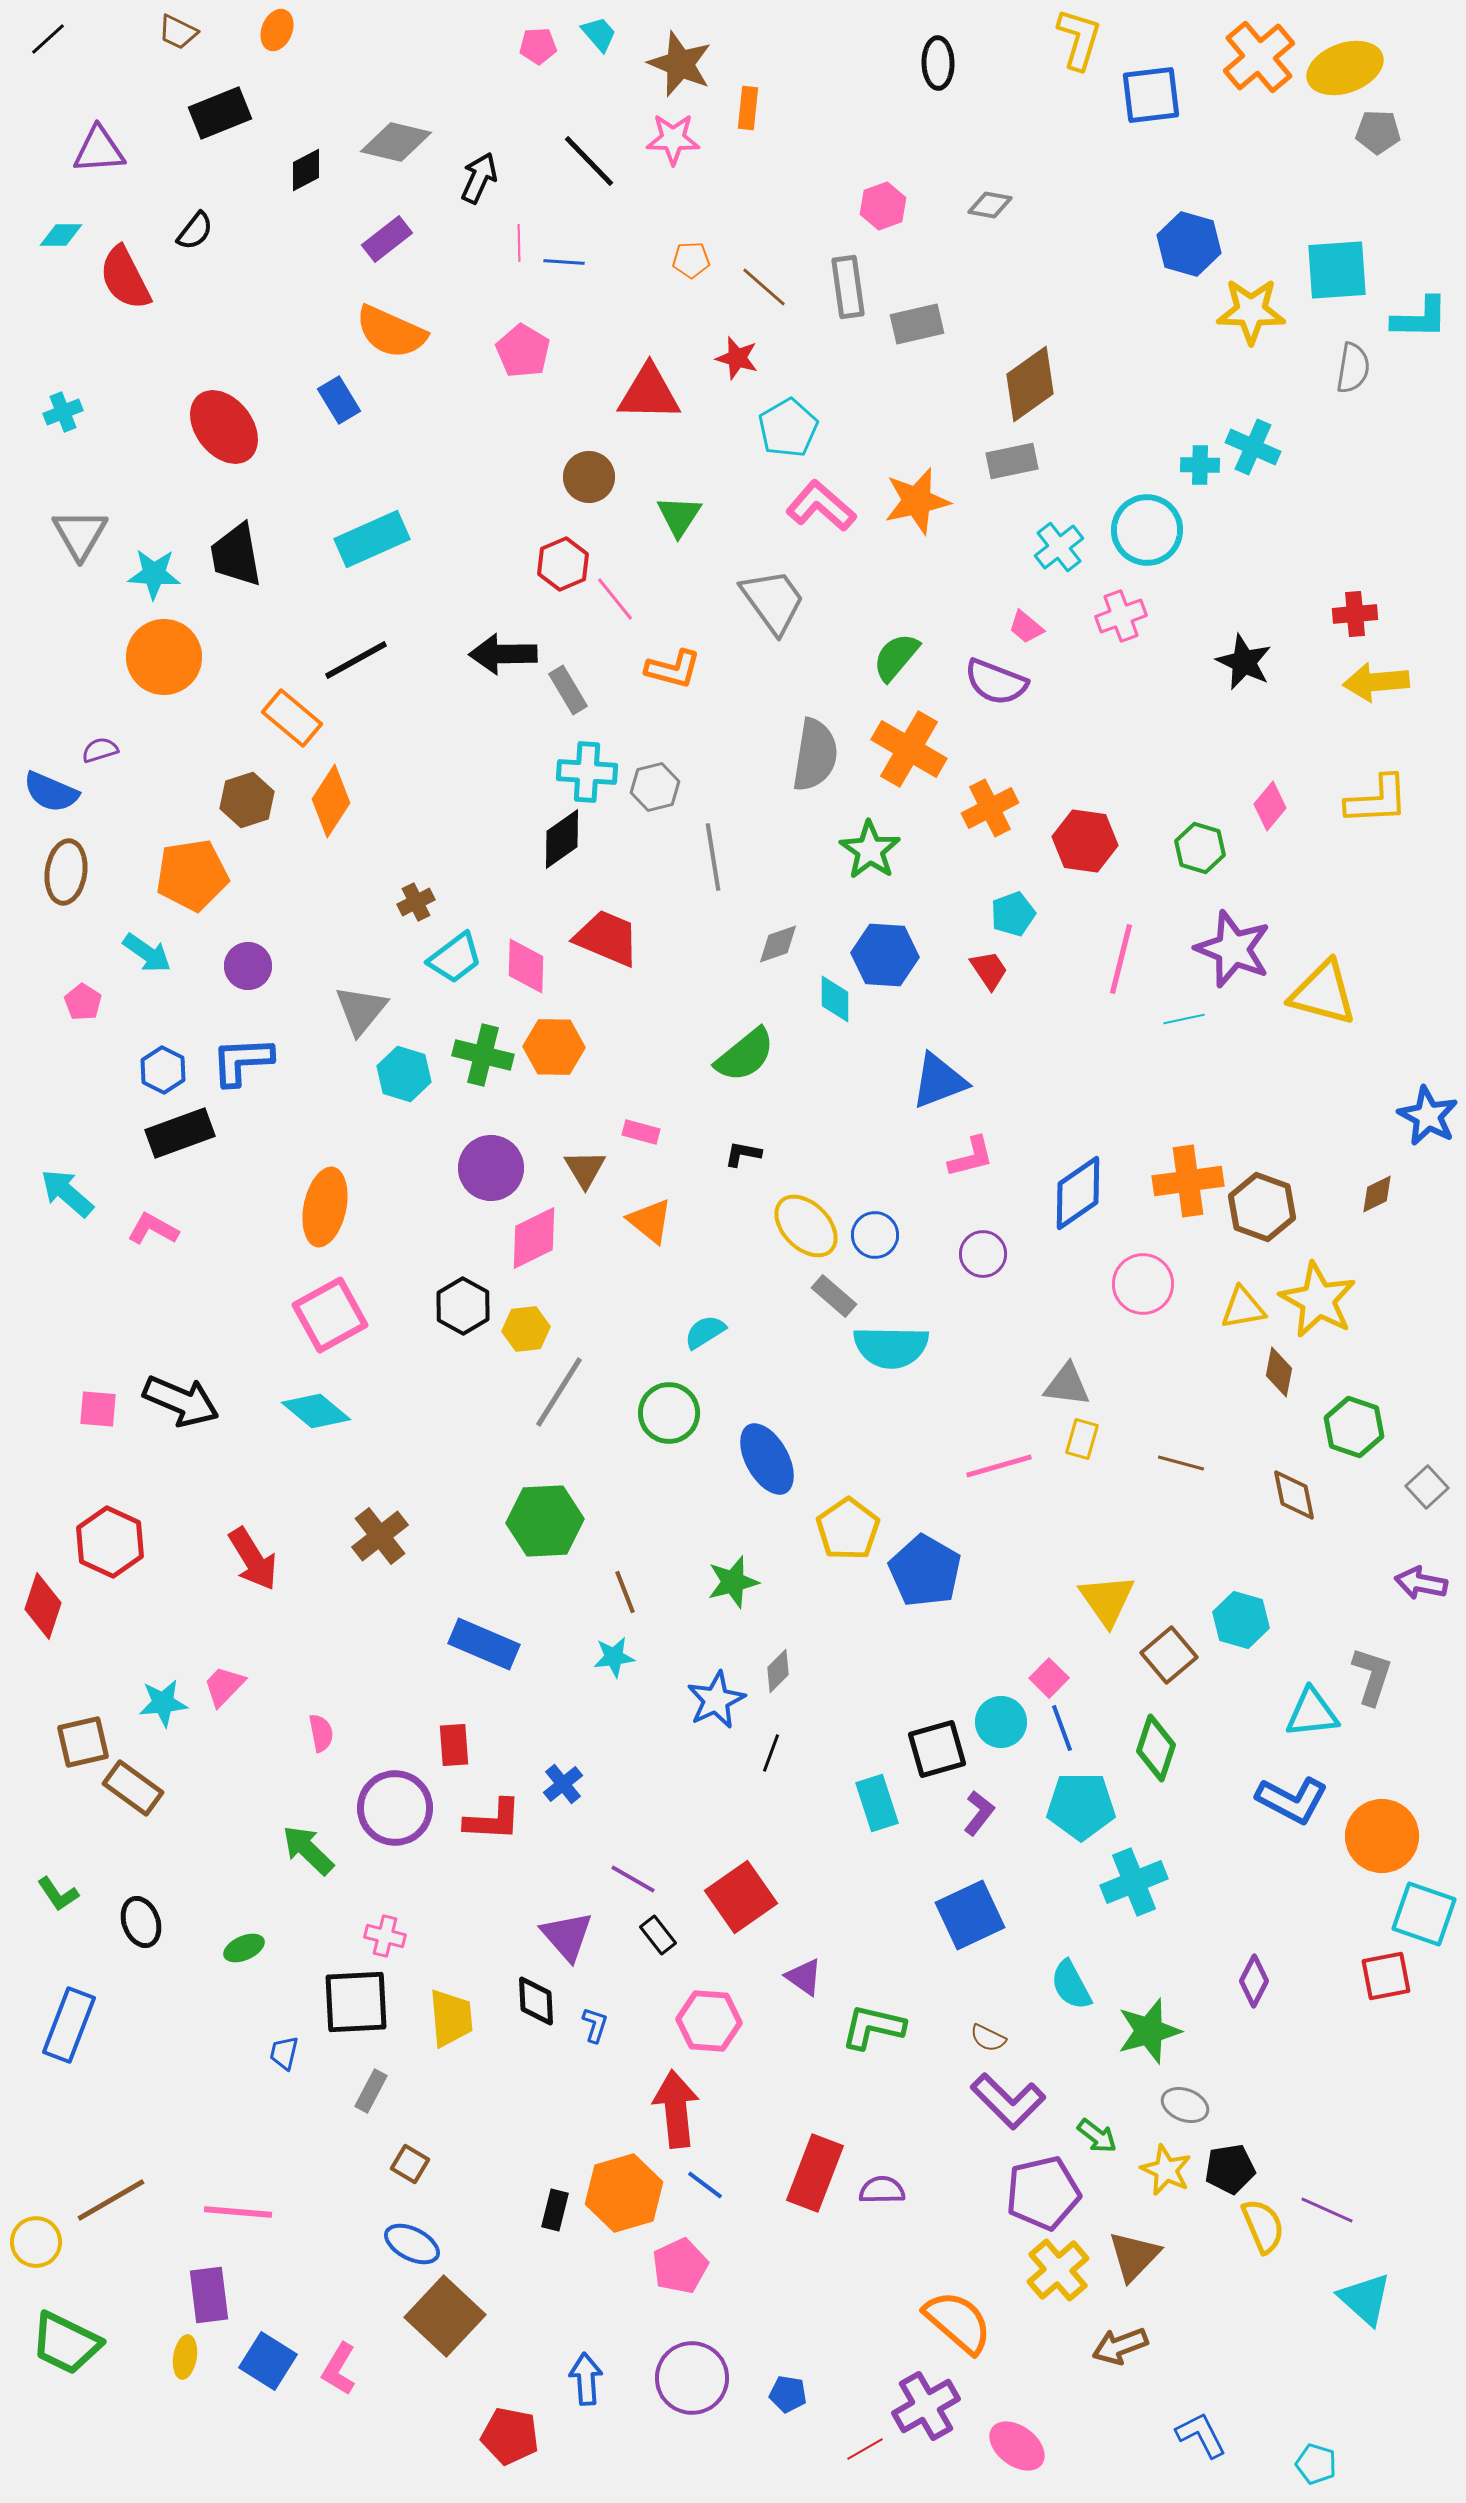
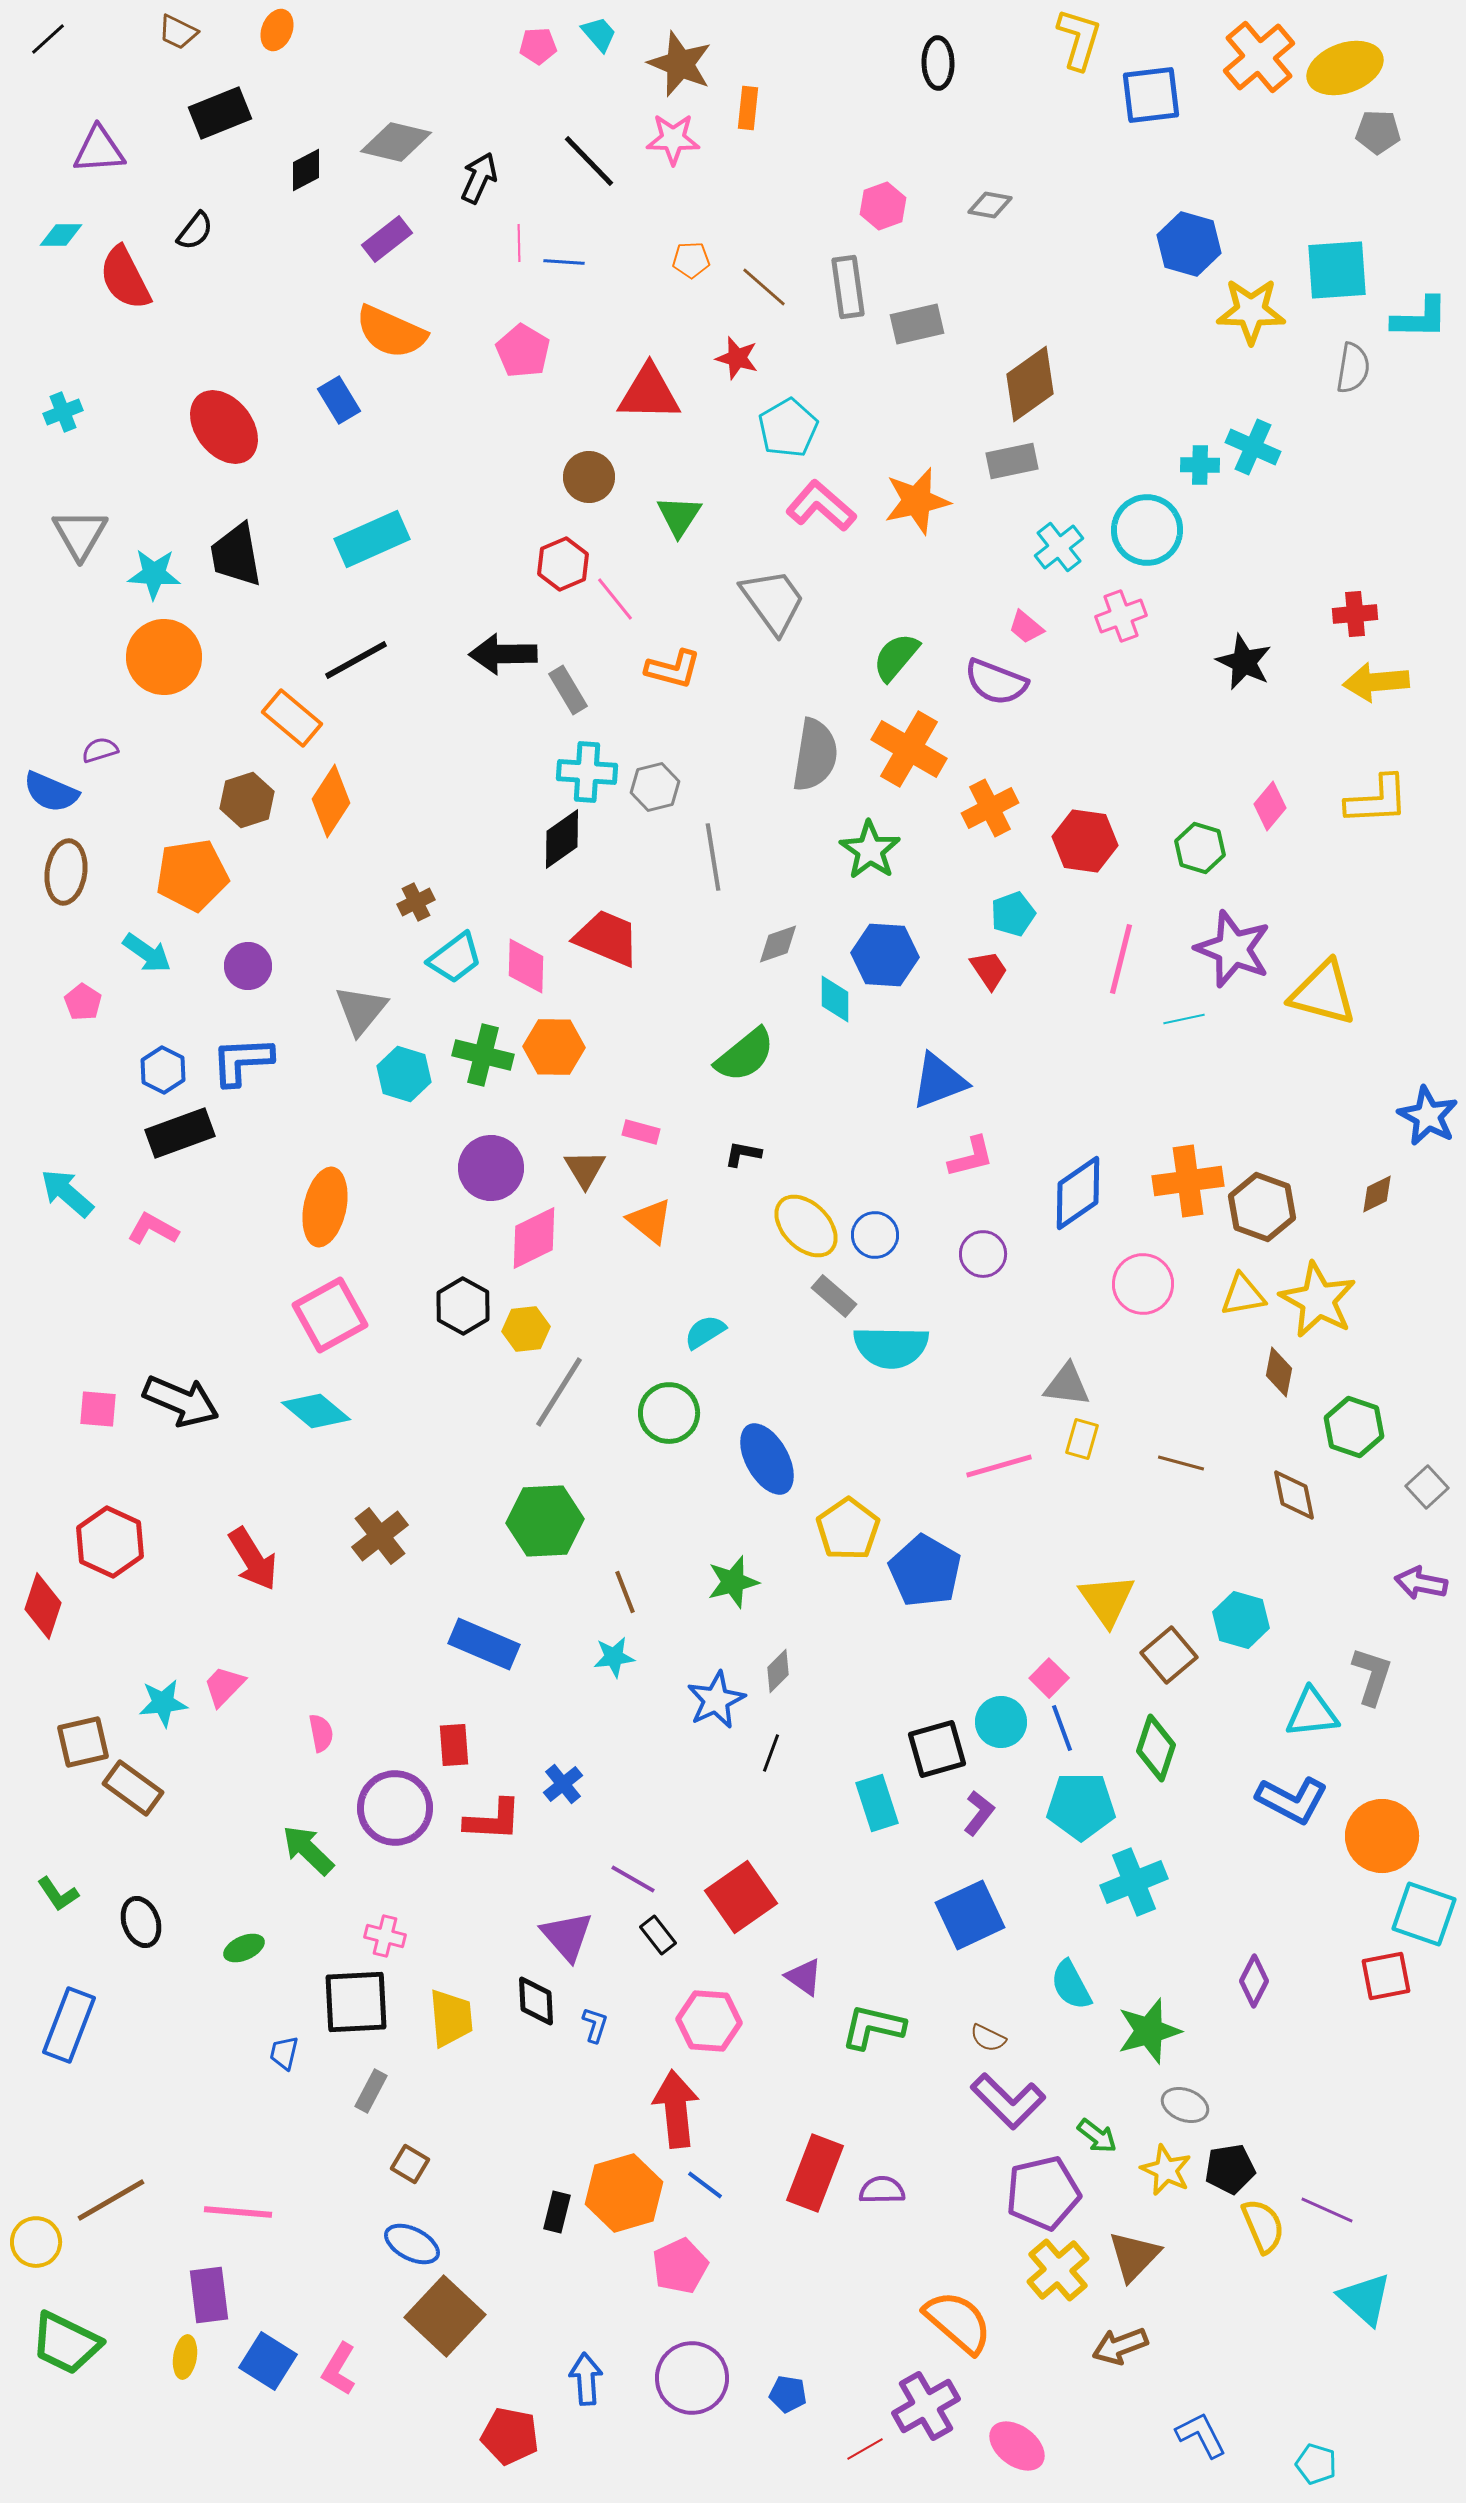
yellow triangle at (1243, 1308): moved 13 px up
black rectangle at (555, 2210): moved 2 px right, 2 px down
